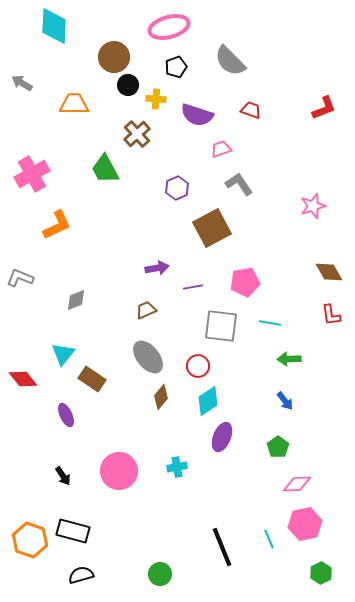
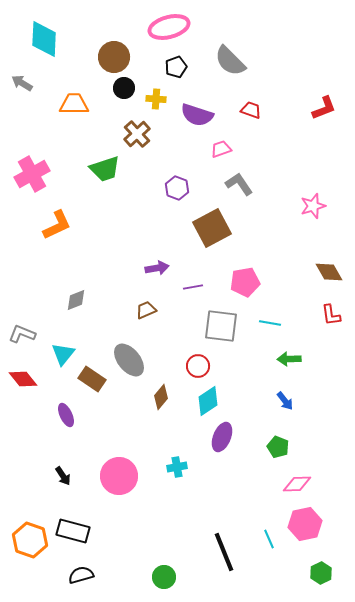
cyan diamond at (54, 26): moved 10 px left, 13 px down
black circle at (128, 85): moved 4 px left, 3 px down
green trapezoid at (105, 169): rotated 80 degrees counterclockwise
purple hexagon at (177, 188): rotated 15 degrees counterclockwise
gray L-shape at (20, 278): moved 2 px right, 56 px down
gray ellipse at (148, 357): moved 19 px left, 3 px down
green pentagon at (278, 447): rotated 15 degrees counterclockwise
pink circle at (119, 471): moved 5 px down
black line at (222, 547): moved 2 px right, 5 px down
green circle at (160, 574): moved 4 px right, 3 px down
